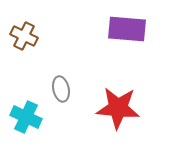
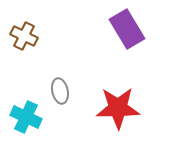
purple rectangle: rotated 54 degrees clockwise
gray ellipse: moved 1 px left, 2 px down
red star: rotated 6 degrees counterclockwise
